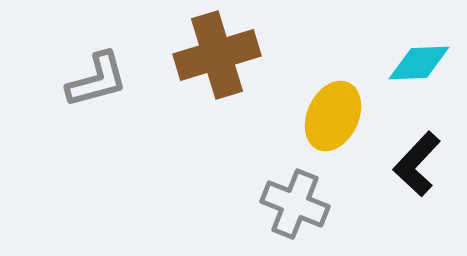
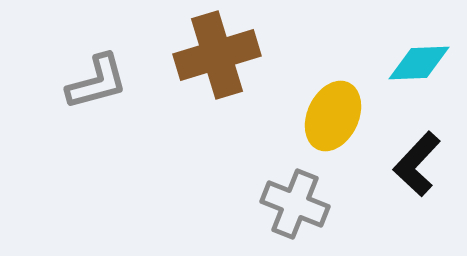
gray L-shape: moved 2 px down
